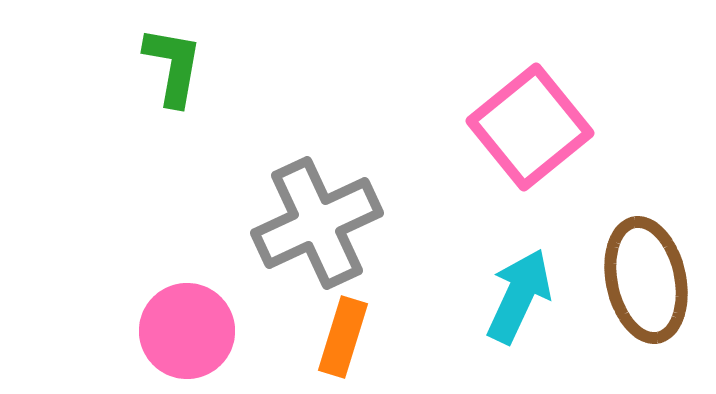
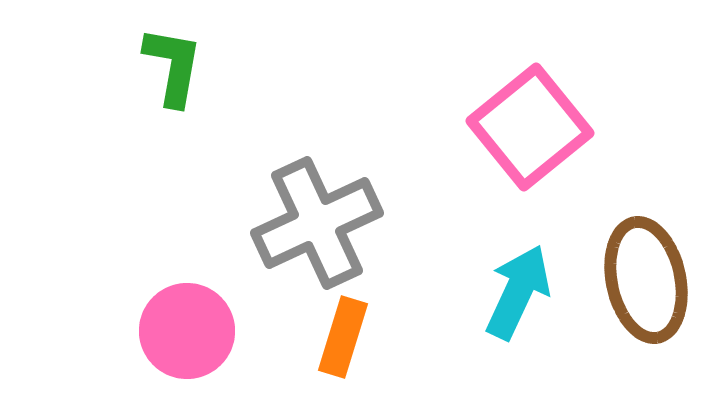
cyan arrow: moved 1 px left, 4 px up
